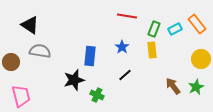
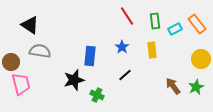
red line: rotated 48 degrees clockwise
green rectangle: moved 1 px right, 8 px up; rotated 28 degrees counterclockwise
pink trapezoid: moved 12 px up
